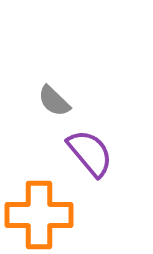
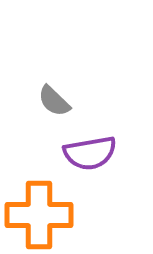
purple semicircle: rotated 120 degrees clockwise
